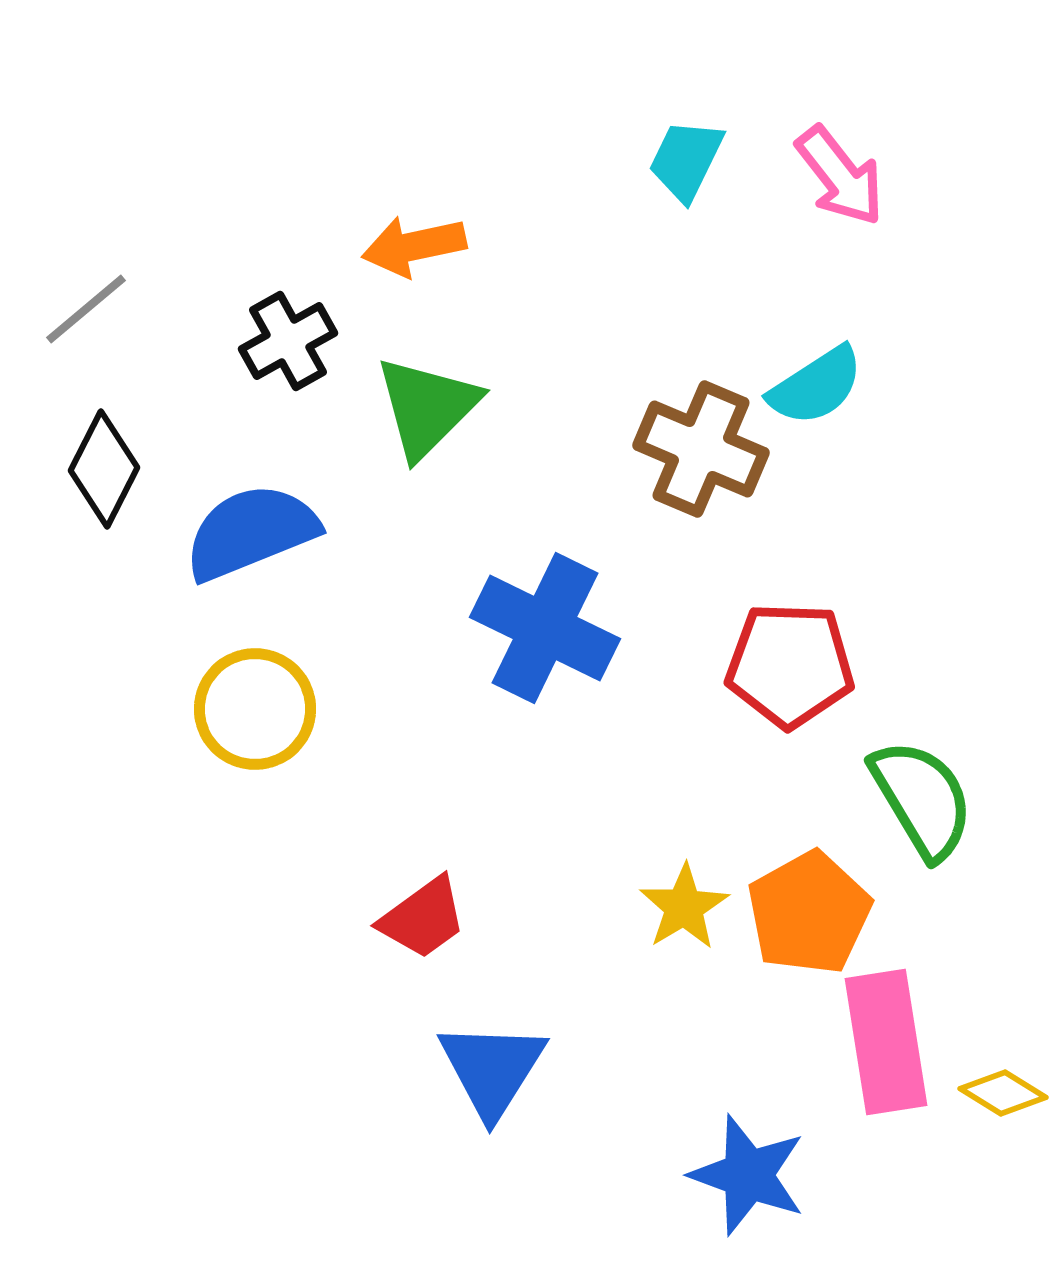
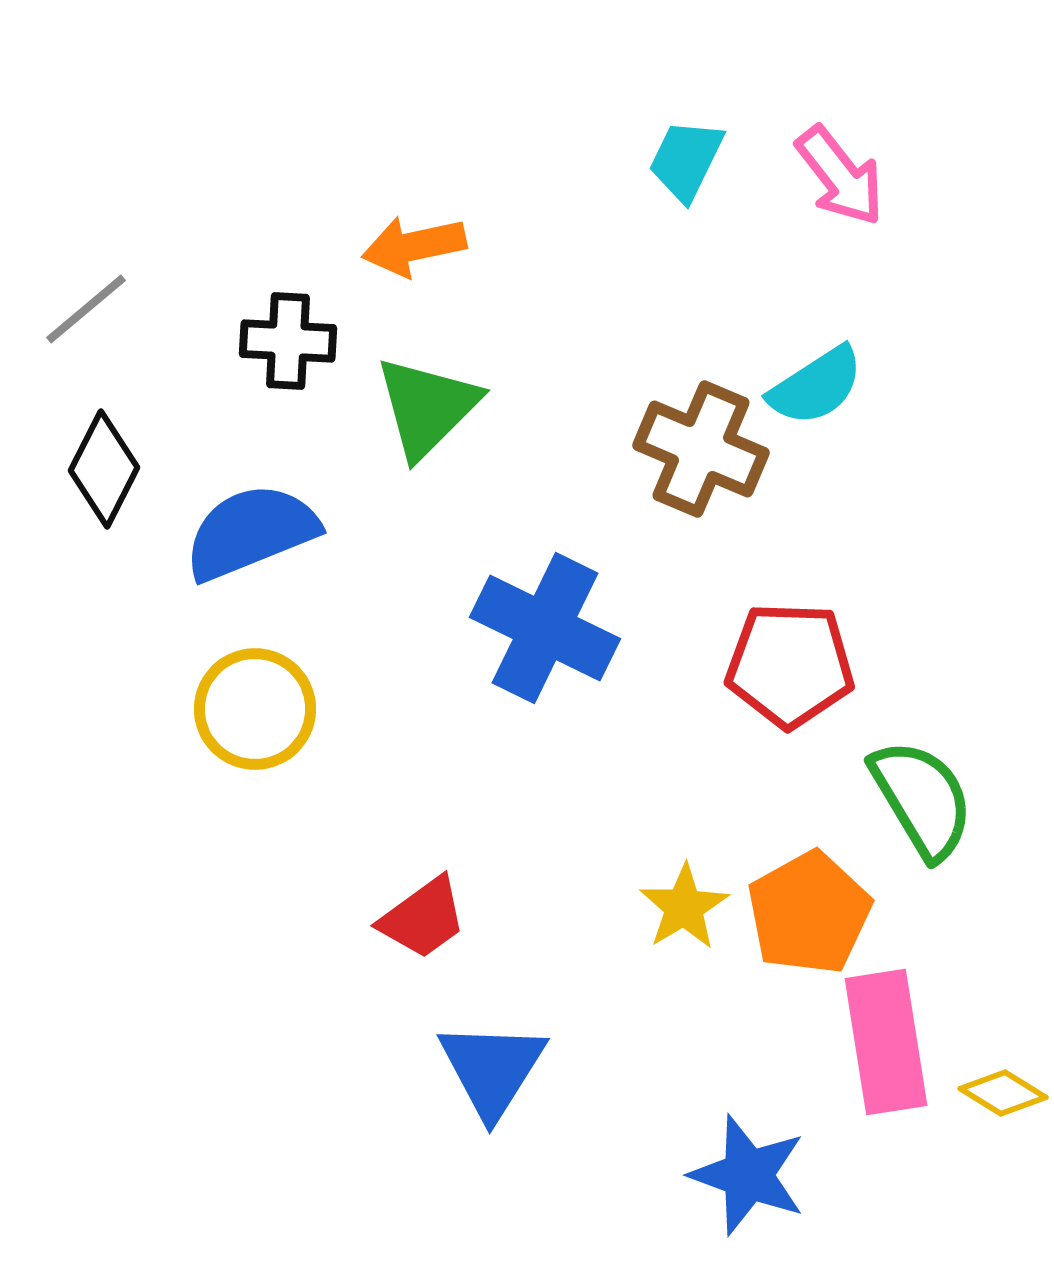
black cross: rotated 32 degrees clockwise
